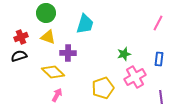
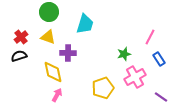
green circle: moved 3 px right, 1 px up
pink line: moved 8 px left, 14 px down
red cross: rotated 16 degrees counterclockwise
blue rectangle: rotated 40 degrees counterclockwise
yellow diamond: rotated 35 degrees clockwise
purple line: rotated 48 degrees counterclockwise
